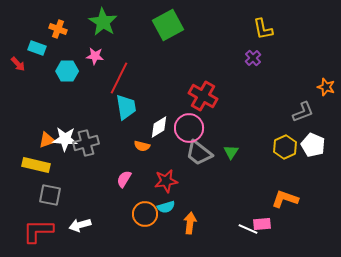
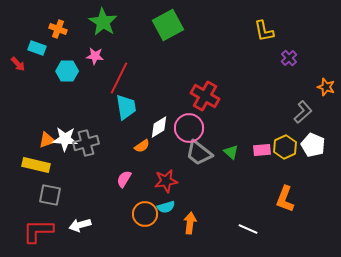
yellow L-shape: moved 1 px right, 2 px down
purple cross: moved 36 px right
red cross: moved 2 px right
gray L-shape: rotated 20 degrees counterclockwise
orange semicircle: rotated 49 degrees counterclockwise
green triangle: rotated 21 degrees counterclockwise
orange L-shape: rotated 88 degrees counterclockwise
pink rectangle: moved 74 px up
